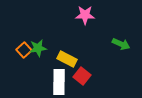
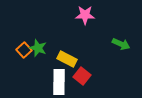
green star: rotated 30 degrees clockwise
